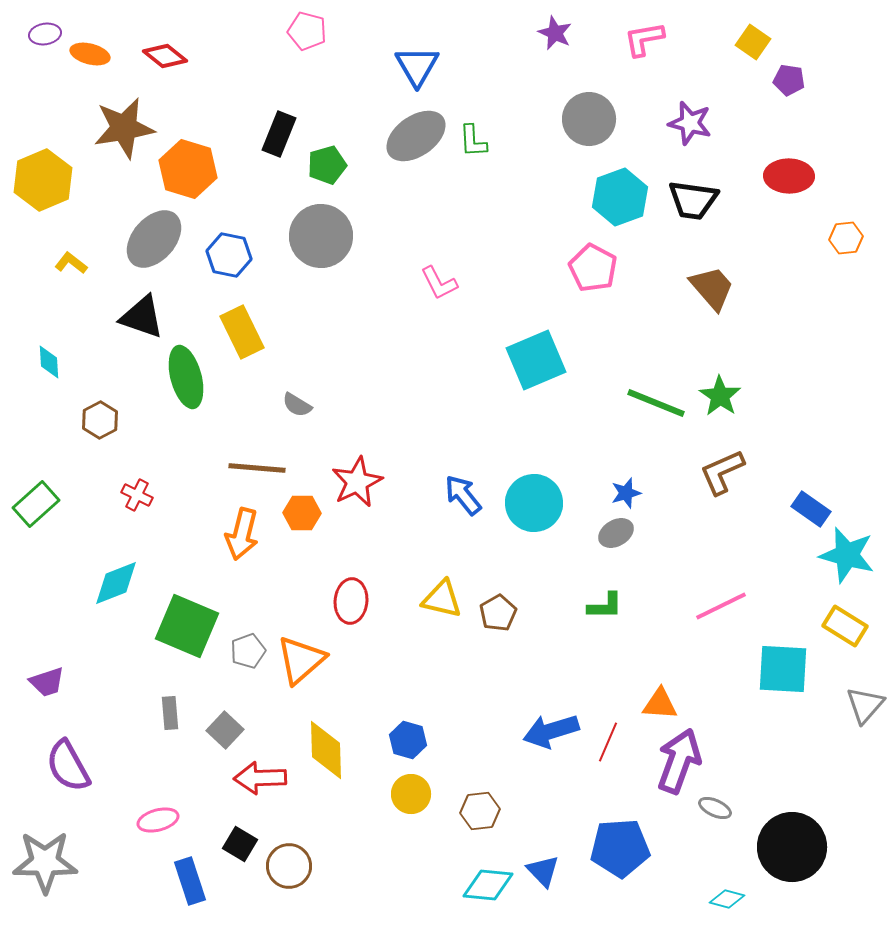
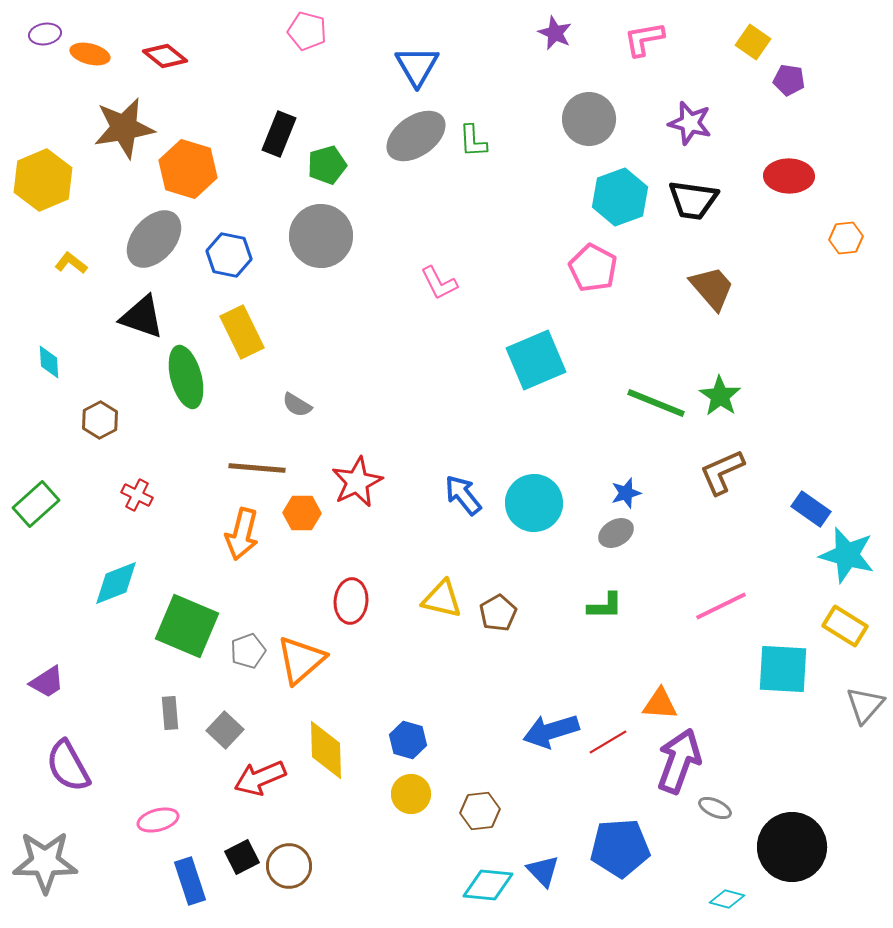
purple trapezoid at (47, 682): rotated 15 degrees counterclockwise
red line at (608, 742): rotated 36 degrees clockwise
red arrow at (260, 778): rotated 21 degrees counterclockwise
black square at (240, 844): moved 2 px right, 13 px down; rotated 32 degrees clockwise
